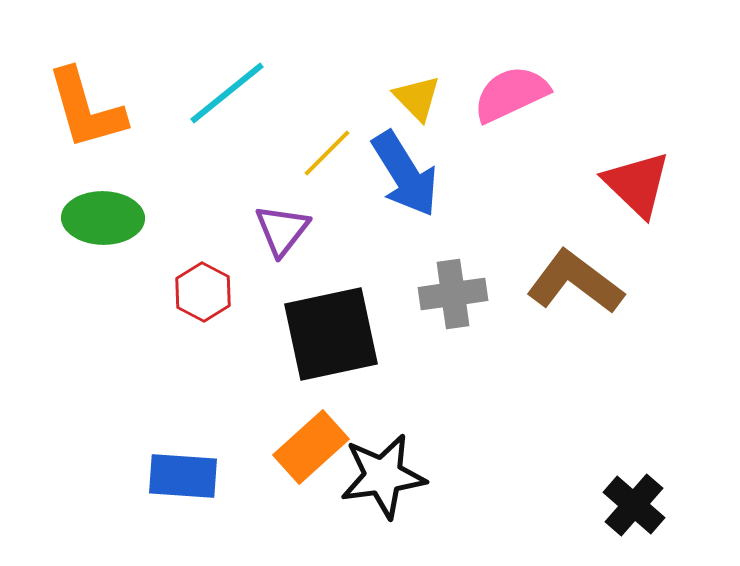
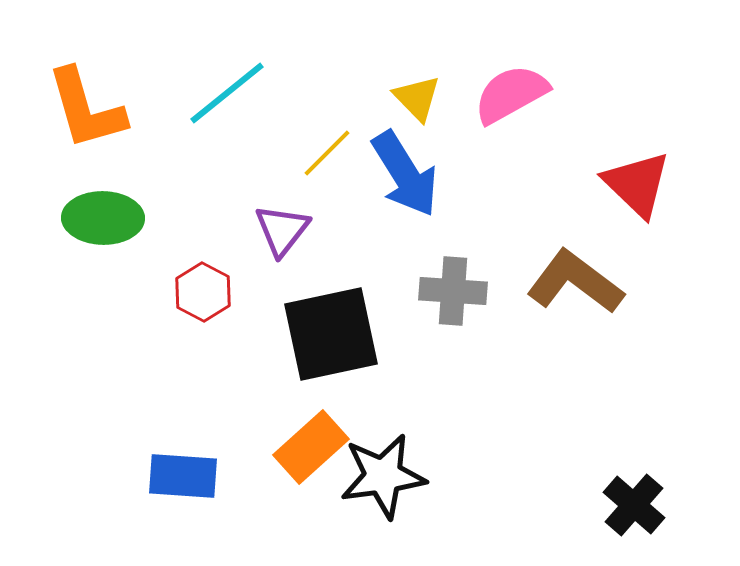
pink semicircle: rotated 4 degrees counterclockwise
gray cross: moved 3 px up; rotated 12 degrees clockwise
